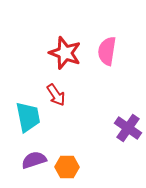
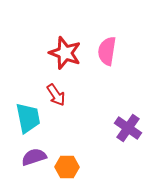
cyan trapezoid: moved 1 px down
purple semicircle: moved 3 px up
